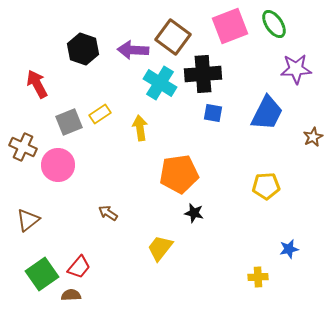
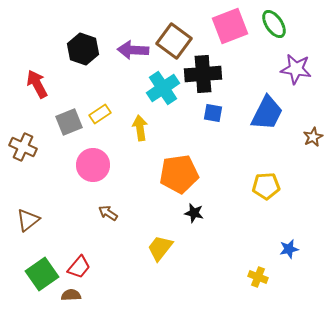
brown square: moved 1 px right, 4 px down
purple star: rotated 12 degrees clockwise
cyan cross: moved 3 px right, 5 px down; rotated 24 degrees clockwise
pink circle: moved 35 px right
yellow cross: rotated 24 degrees clockwise
